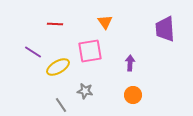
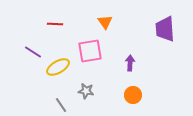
gray star: moved 1 px right
